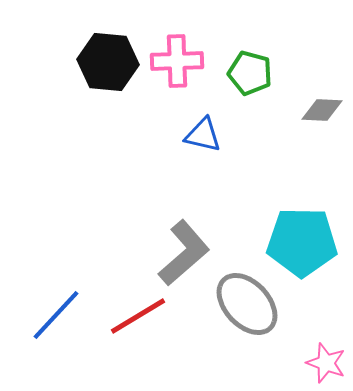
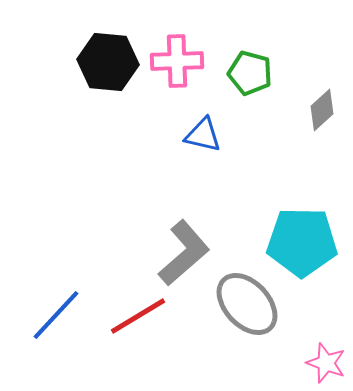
gray diamond: rotated 45 degrees counterclockwise
